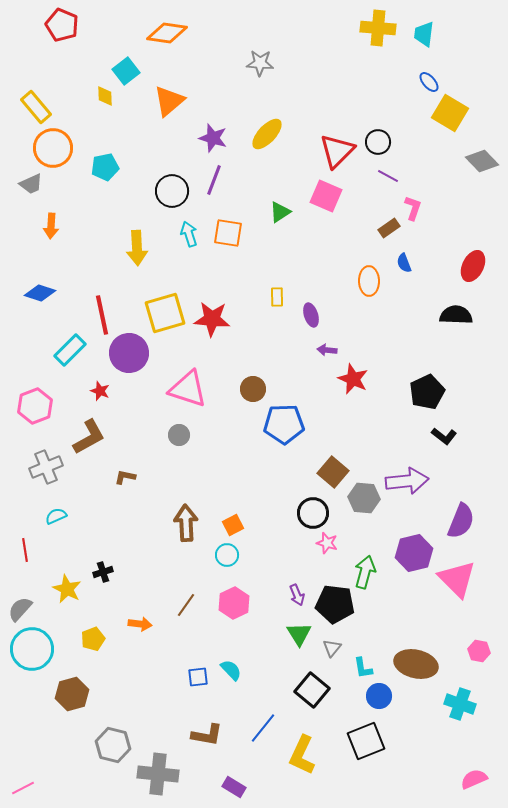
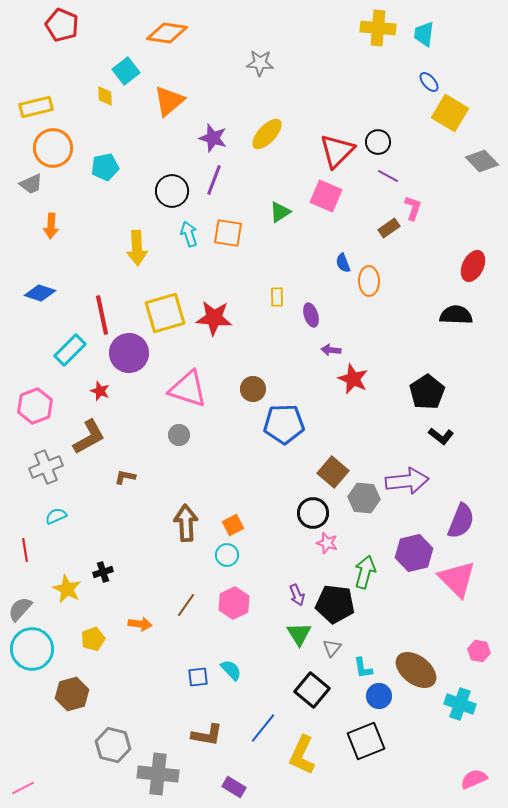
yellow rectangle at (36, 107): rotated 64 degrees counterclockwise
blue semicircle at (404, 263): moved 61 px left
red star at (212, 319): moved 2 px right, 1 px up
purple arrow at (327, 350): moved 4 px right
black pentagon at (427, 392): rotated 8 degrees counterclockwise
black L-shape at (444, 436): moved 3 px left
brown ellipse at (416, 664): moved 6 px down; rotated 24 degrees clockwise
